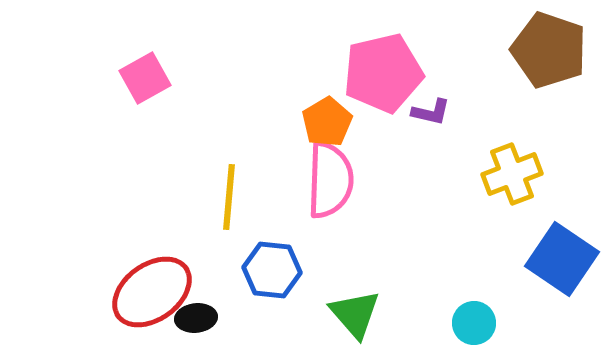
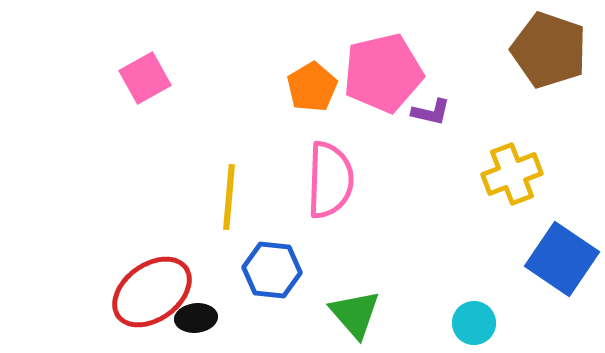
orange pentagon: moved 15 px left, 35 px up
